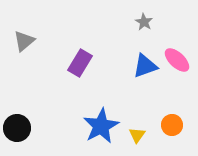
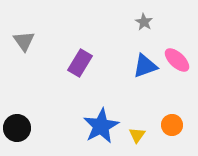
gray triangle: rotated 25 degrees counterclockwise
